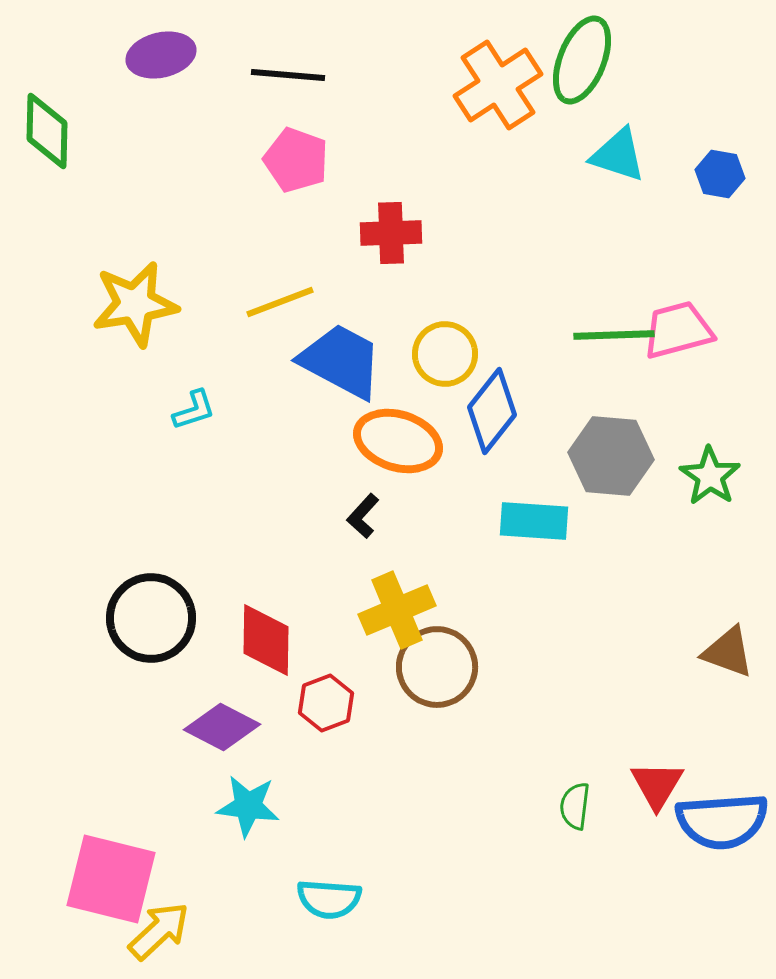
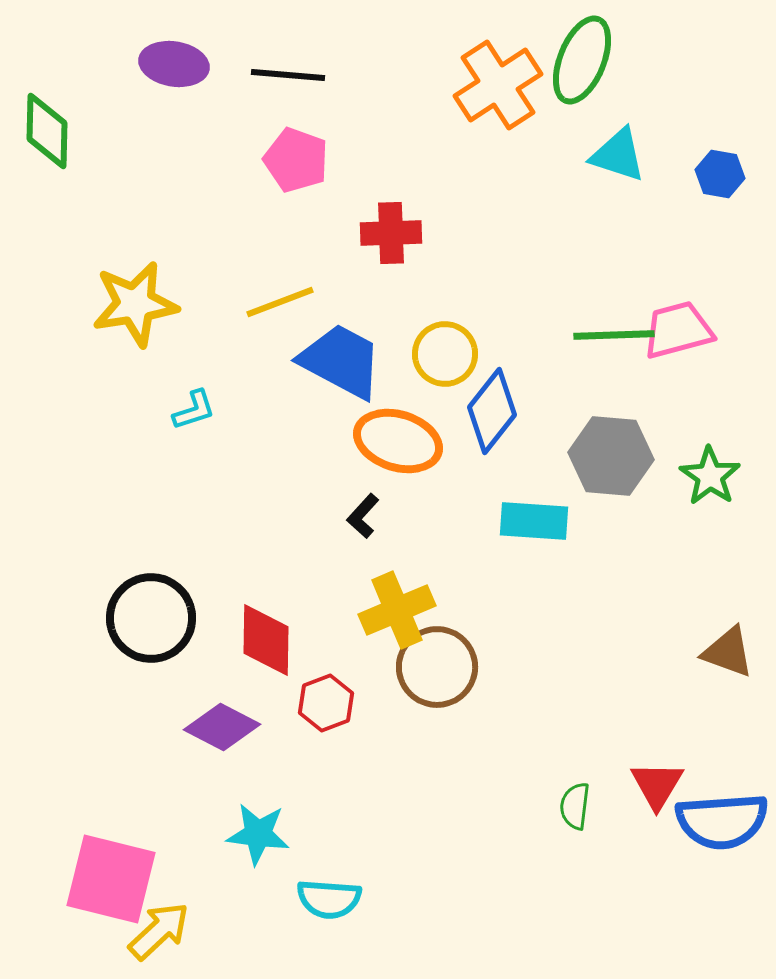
purple ellipse: moved 13 px right, 9 px down; rotated 22 degrees clockwise
cyan star: moved 10 px right, 28 px down
